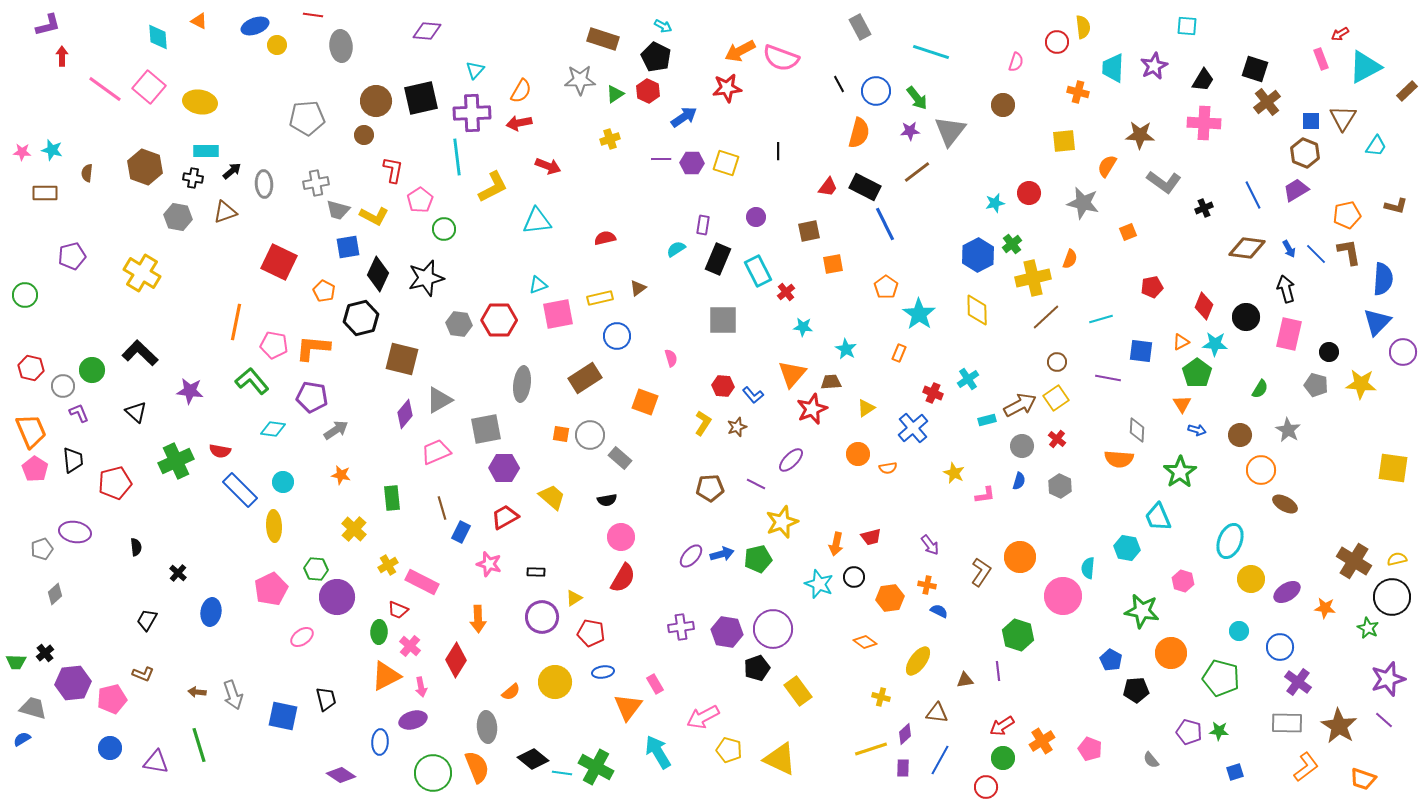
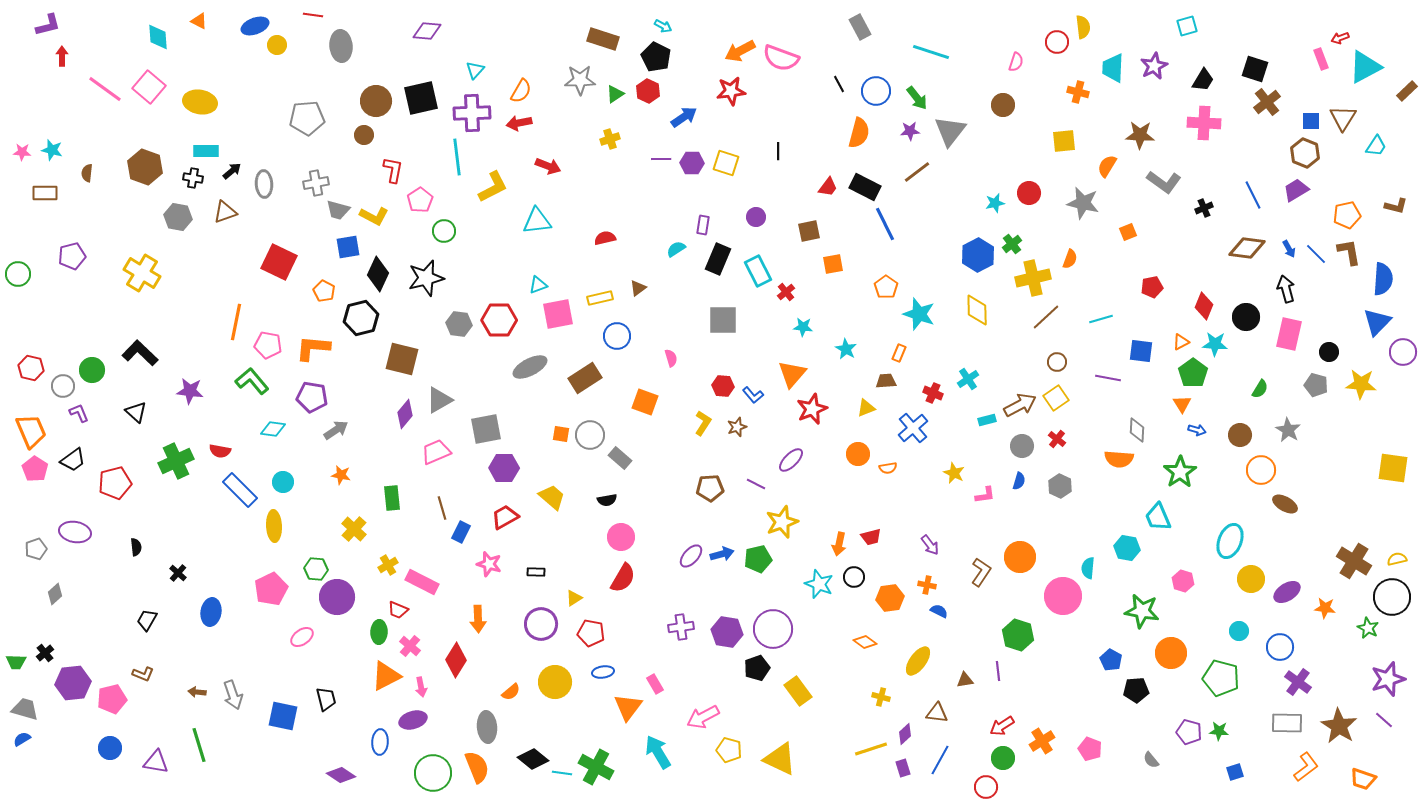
cyan square at (1187, 26): rotated 20 degrees counterclockwise
red arrow at (1340, 34): moved 4 px down; rotated 12 degrees clockwise
red star at (727, 88): moved 4 px right, 3 px down
green circle at (444, 229): moved 2 px down
green circle at (25, 295): moved 7 px left, 21 px up
cyan star at (919, 314): rotated 16 degrees counterclockwise
pink pentagon at (274, 345): moved 6 px left
green pentagon at (1197, 373): moved 4 px left
brown trapezoid at (831, 382): moved 55 px right, 1 px up
gray ellipse at (522, 384): moved 8 px right, 17 px up; rotated 56 degrees clockwise
yellow triangle at (866, 408): rotated 12 degrees clockwise
black trapezoid at (73, 460): rotated 60 degrees clockwise
orange arrow at (836, 544): moved 3 px right
gray pentagon at (42, 549): moved 6 px left
purple circle at (542, 617): moved 1 px left, 7 px down
gray trapezoid at (33, 708): moved 8 px left, 1 px down
purple rectangle at (903, 768): rotated 18 degrees counterclockwise
